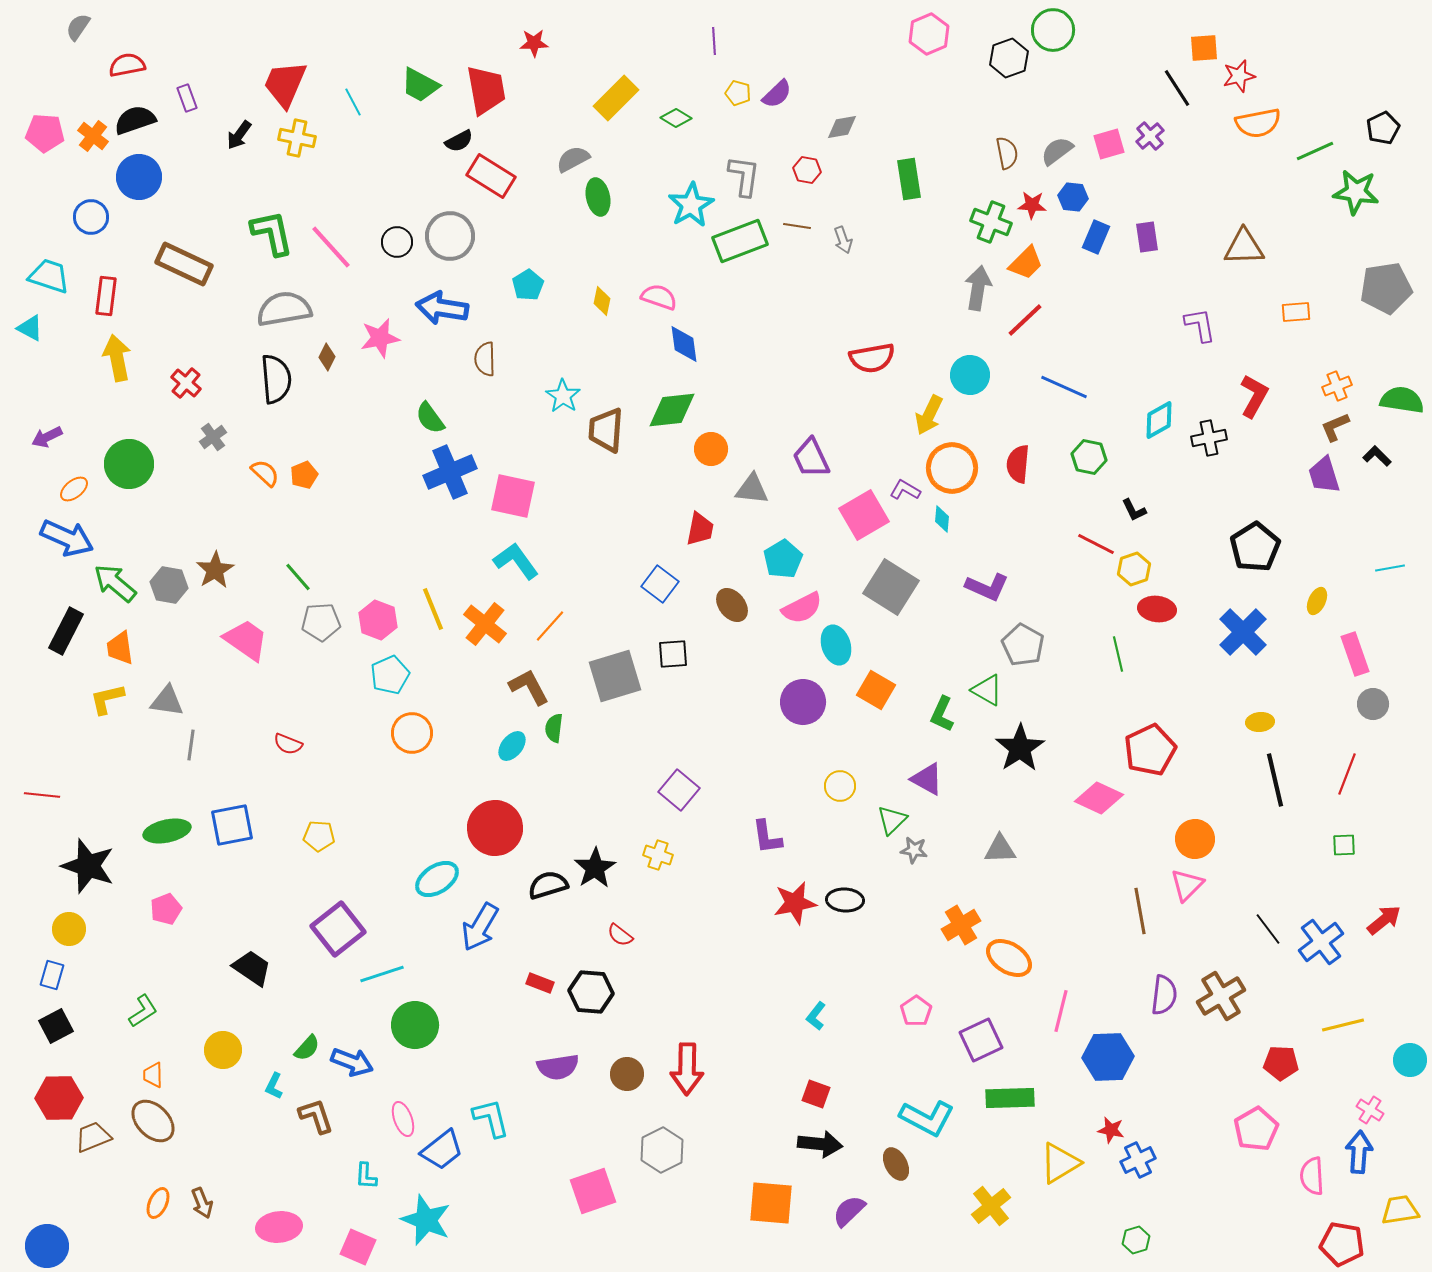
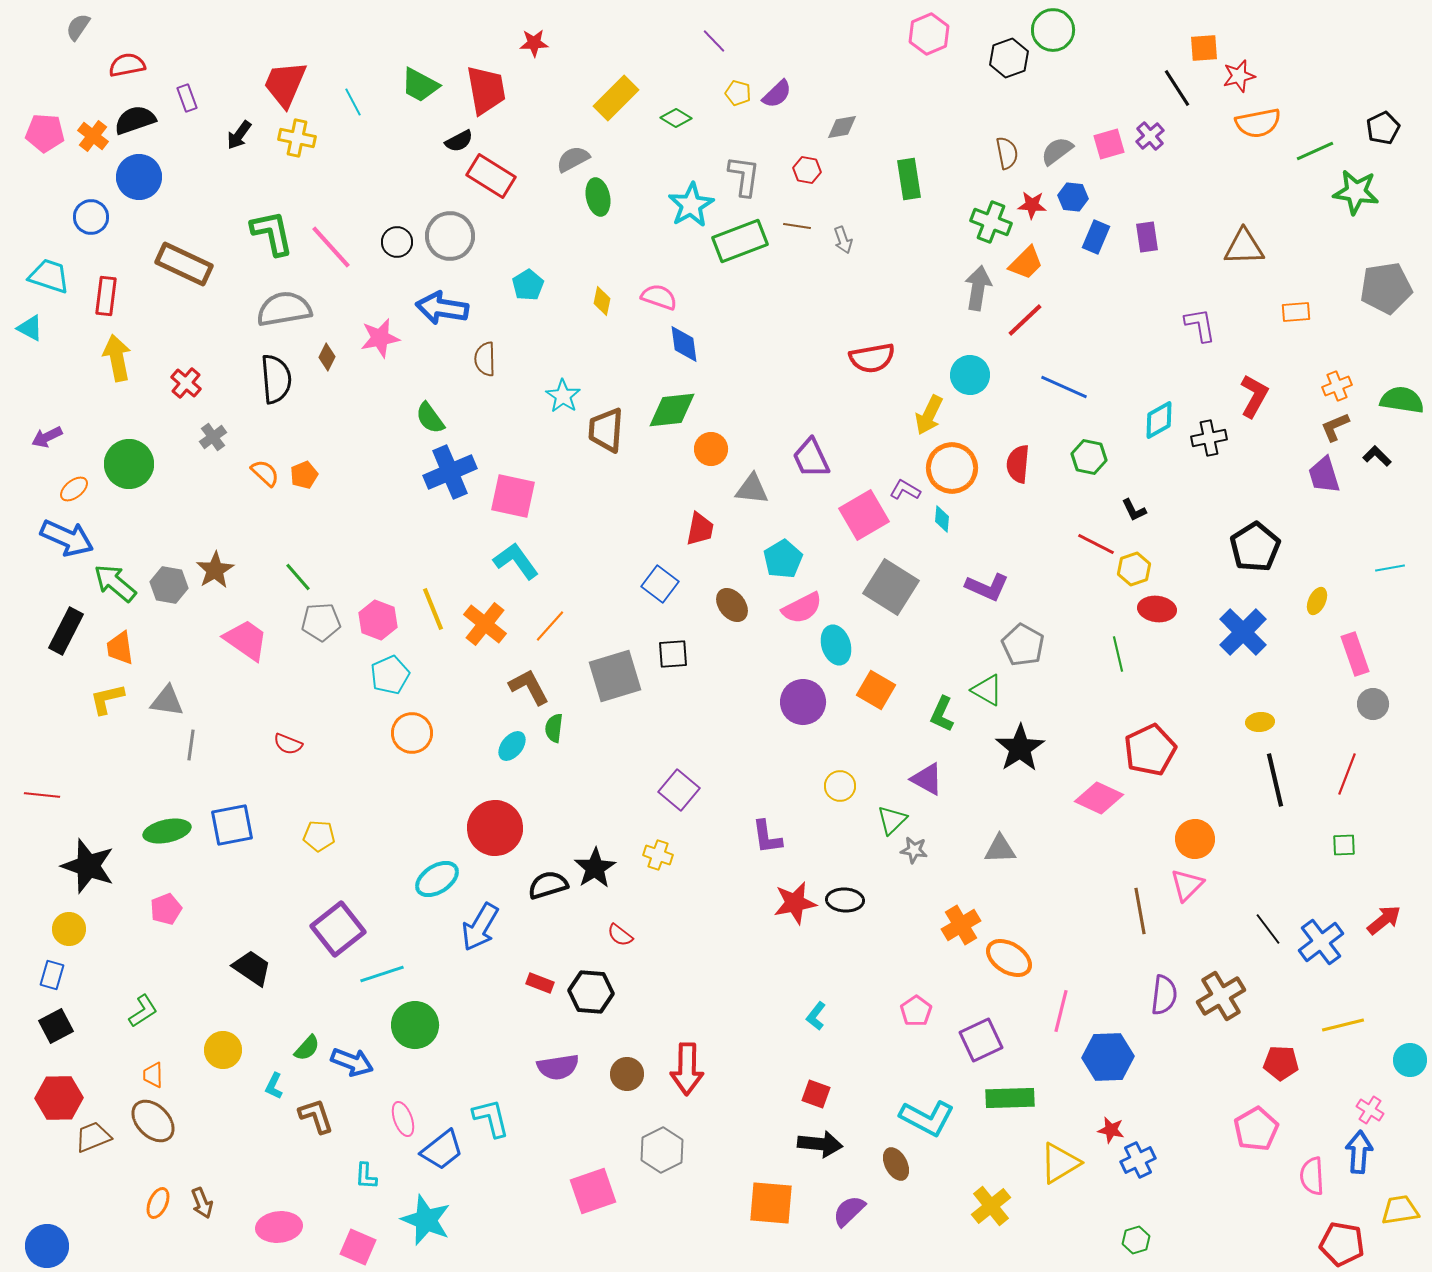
purple line at (714, 41): rotated 40 degrees counterclockwise
